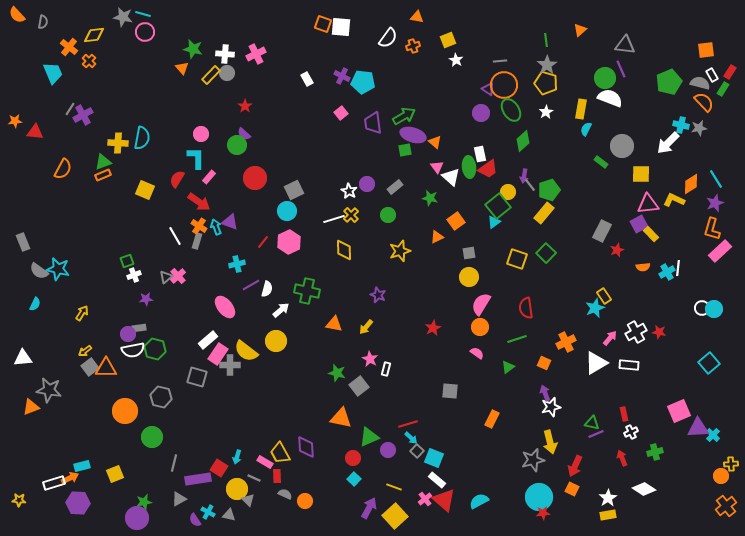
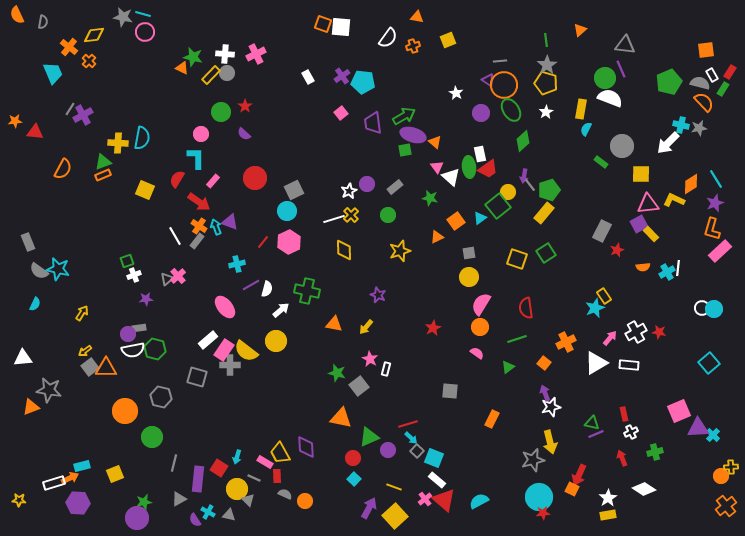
orange semicircle at (17, 15): rotated 18 degrees clockwise
green star at (193, 49): moved 8 px down
white star at (456, 60): moved 33 px down
orange triangle at (182, 68): rotated 24 degrees counterclockwise
purple cross at (342, 76): rotated 28 degrees clockwise
white rectangle at (307, 79): moved 1 px right, 2 px up
purple triangle at (488, 89): moved 9 px up
green circle at (237, 145): moved 16 px left, 33 px up
pink rectangle at (209, 177): moved 4 px right, 4 px down
white star at (349, 191): rotated 14 degrees clockwise
cyan triangle at (494, 222): moved 14 px left, 4 px up
gray rectangle at (197, 241): rotated 21 degrees clockwise
gray rectangle at (23, 242): moved 5 px right
green square at (546, 253): rotated 12 degrees clockwise
gray triangle at (166, 277): moved 1 px right, 2 px down
pink rectangle at (218, 354): moved 6 px right, 4 px up
orange square at (544, 363): rotated 16 degrees clockwise
yellow cross at (731, 464): moved 3 px down
red arrow at (575, 466): moved 4 px right, 9 px down
purple rectangle at (198, 479): rotated 75 degrees counterclockwise
